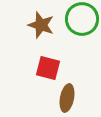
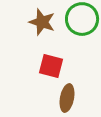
brown star: moved 1 px right, 3 px up
red square: moved 3 px right, 2 px up
